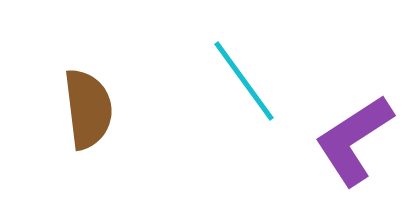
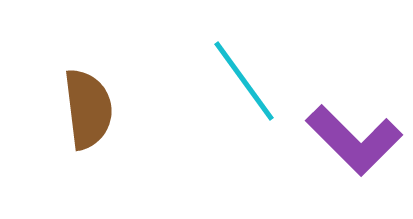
purple L-shape: rotated 102 degrees counterclockwise
